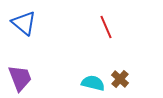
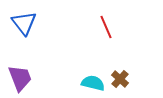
blue triangle: rotated 12 degrees clockwise
